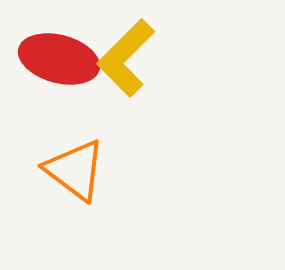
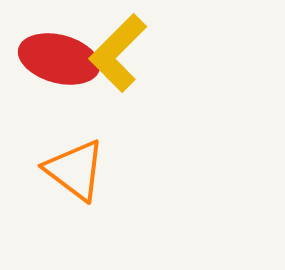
yellow L-shape: moved 8 px left, 5 px up
